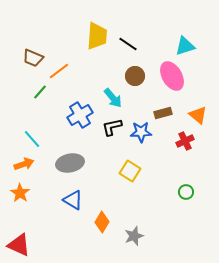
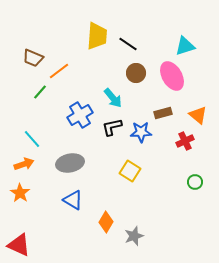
brown circle: moved 1 px right, 3 px up
green circle: moved 9 px right, 10 px up
orange diamond: moved 4 px right
